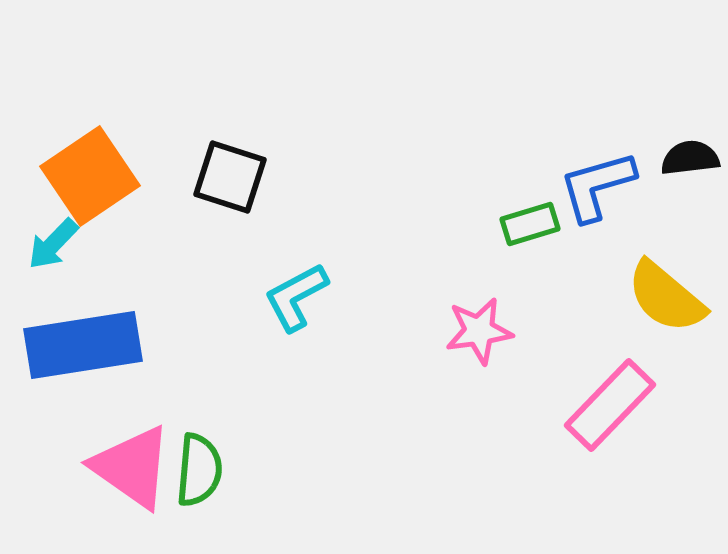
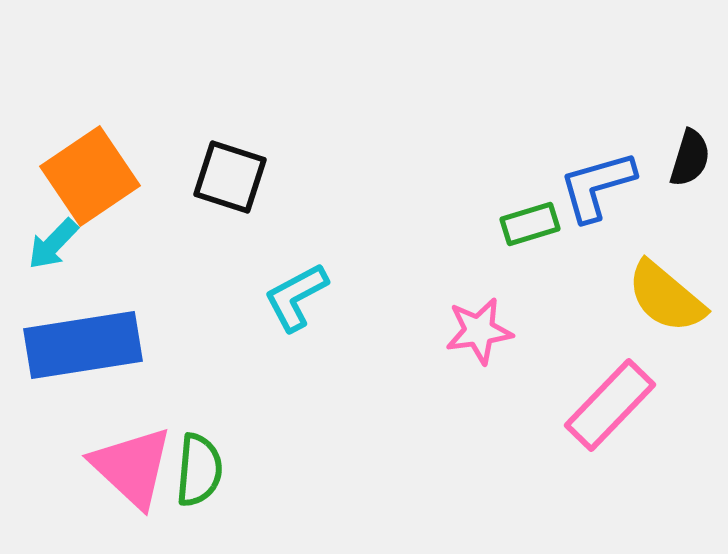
black semicircle: rotated 114 degrees clockwise
pink triangle: rotated 8 degrees clockwise
